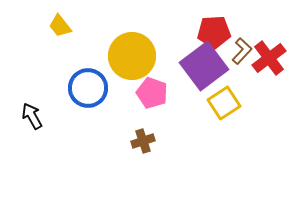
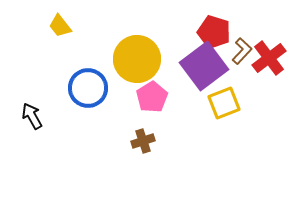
red pentagon: rotated 20 degrees clockwise
yellow circle: moved 5 px right, 3 px down
pink pentagon: moved 4 px down; rotated 20 degrees clockwise
yellow square: rotated 12 degrees clockwise
